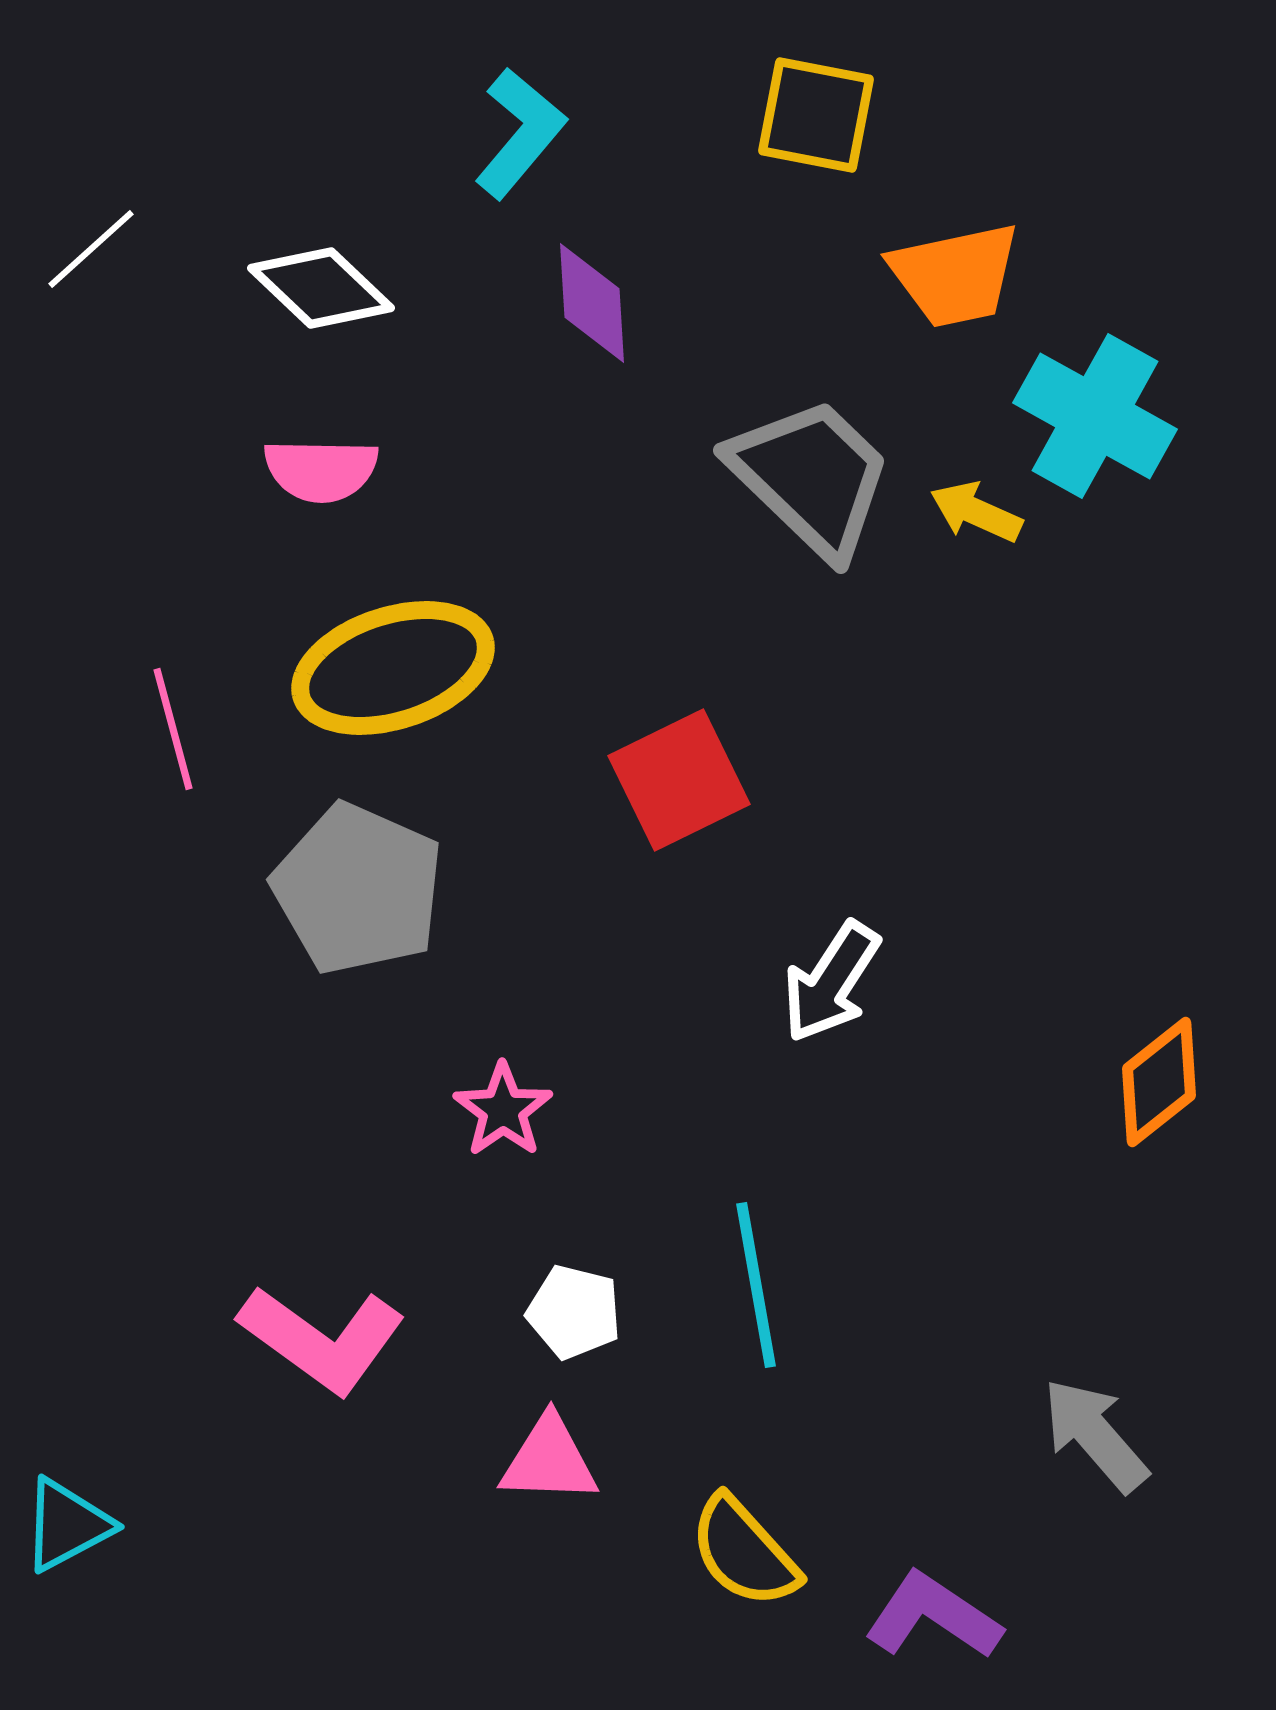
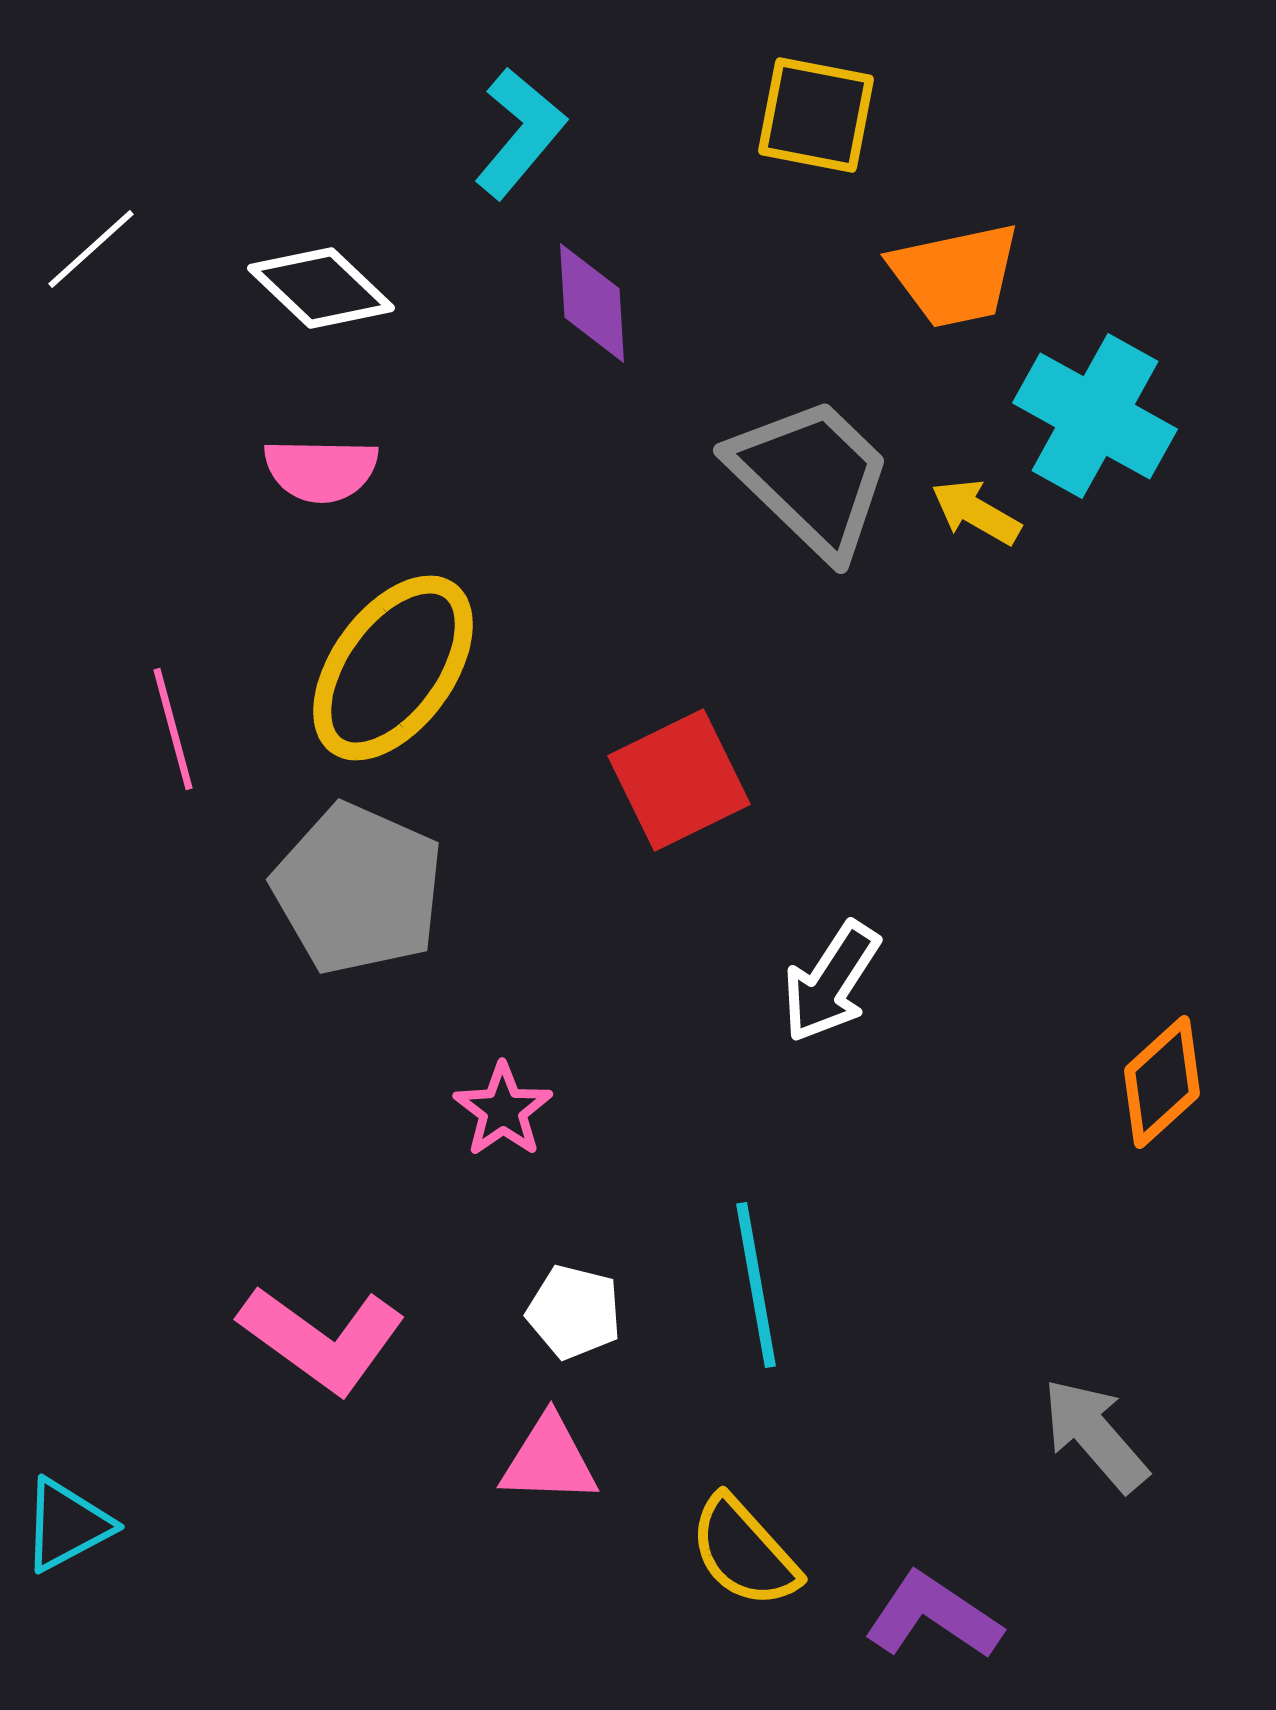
yellow arrow: rotated 6 degrees clockwise
yellow ellipse: rotated 36 degrees counterclockwise
orange diamond: moved 3 px right; rotated 4 degrees counterclockwise
